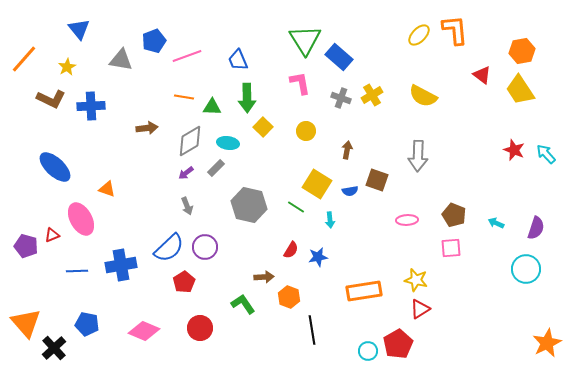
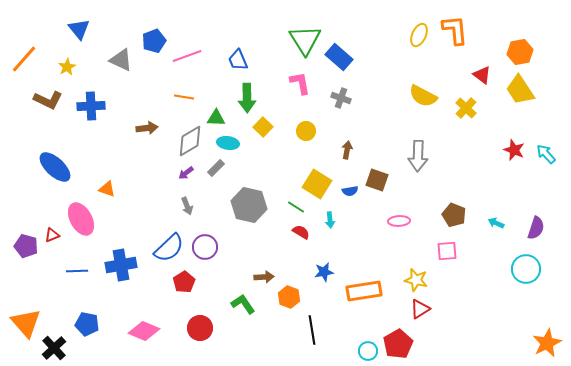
yellow ellipse at (419, 35): rotated 20 degrees counterclockwise
orange hexagon at (522, 51): moved 2 px left, 1 px down
gray triangle at (121, 60): rotated 15 degrees clockwise
yellow cross at (372, 95): moved 94 px right, 13 px down; rotated 15 degrees counterclockwise
brown L-shape at (51, 99): moved 3 px left, 1 px down
green triangle at (212, 107): moved 4 px right, 11 px down
pink ellipse at (407, 220): moved 8 px left, 1 px down
pink square at (451, 248): moved 4 px left, 3 px down
red semicircle at (291, 250): moved 10 px right, 18 px up; rotated 90 degrees counterclockwise
blue star at (318, 257): moved 6 px right, 15 px down
